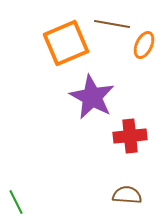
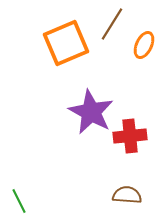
brown line: rotated 68 degrees counterclockwise
purple star: moved 1 px left, 15 px down
green line: moved 3 px right, 1 px up
